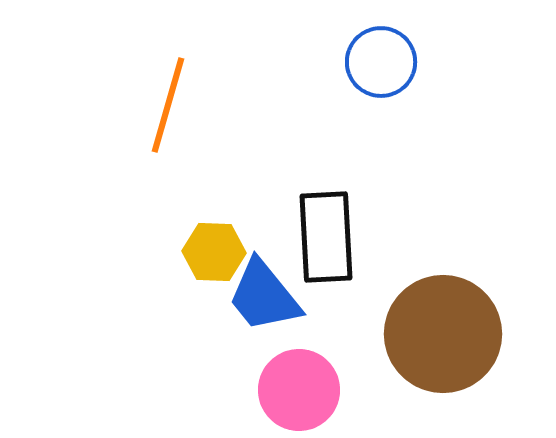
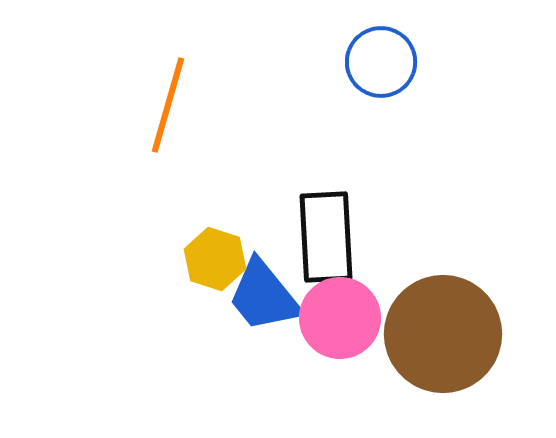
yellow hexagon: moved 1 px right, 7 px down; rotated 16 degrees clockwise
pink circle: moved 41 px right, 72 px up
